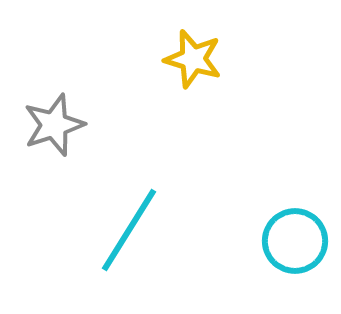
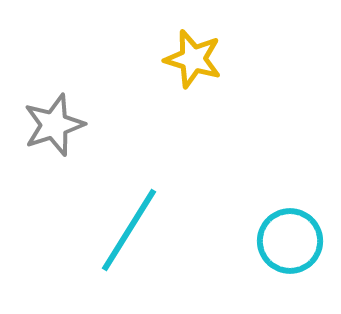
cyan circle: moved 5 px left
